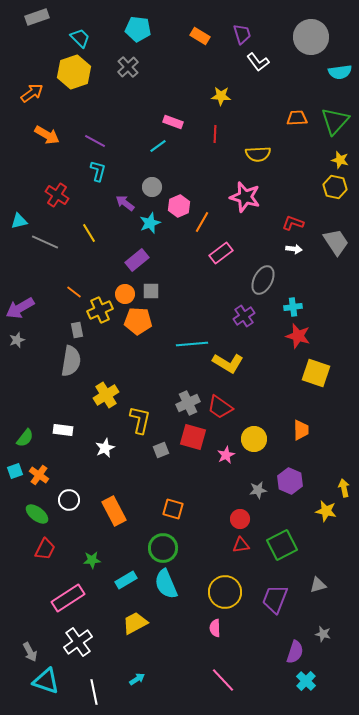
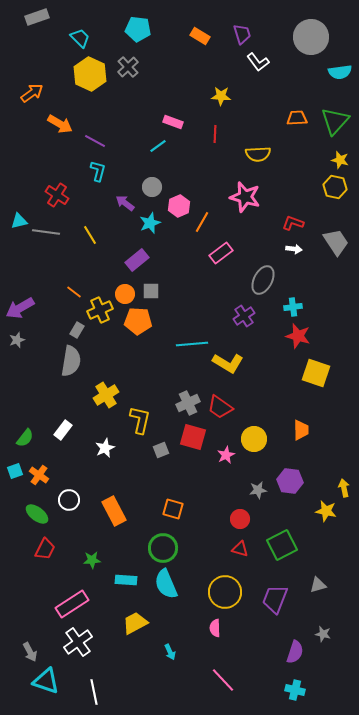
yellow hexagon at (74, 72): moved 16 px right, 2 px down; rotated 16 degrees counterclockwise
orange arrow at (47, 135): moved 13 px right, 11 px up
yellow line at (89, 233): moved 1 px right, 2 px down
gray line at (45, 242): moved 1 px right, 10 px up; rotated 16 degrees counterclockwise
gray rectangle at (77, 330): rotated 42 degrees clockwise
white rectangle at (63, 430): rotated 60 degrees counterclockwise
purple hexagon at (290, 481): rotated 15 degrees counterclockwise
red triangle at (241, 545): moved 1 px left, 4 px down; rotated 24 degrees clockwise
cyan rectangle at (126, 580): rotated 35 degrees clockwise
pink rectangle at (68, 598): moved 4 px right, 6 px down
cyan arrow at (137, 679): moved 33 px right, 27 px up; rotated 98 degrees clockwise
cyan cross at (306, 681): moved 11 px left, 9 px down; rotated 30 degrees counterclockwise
